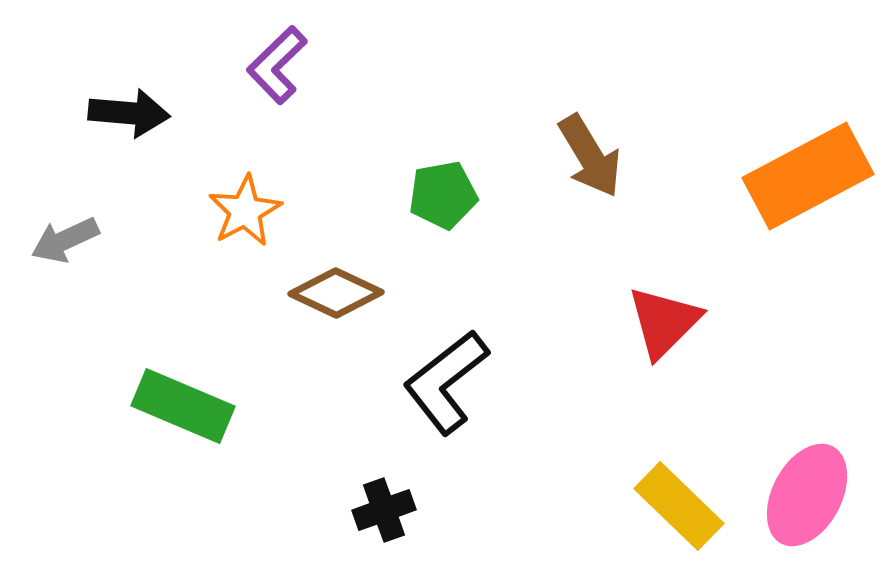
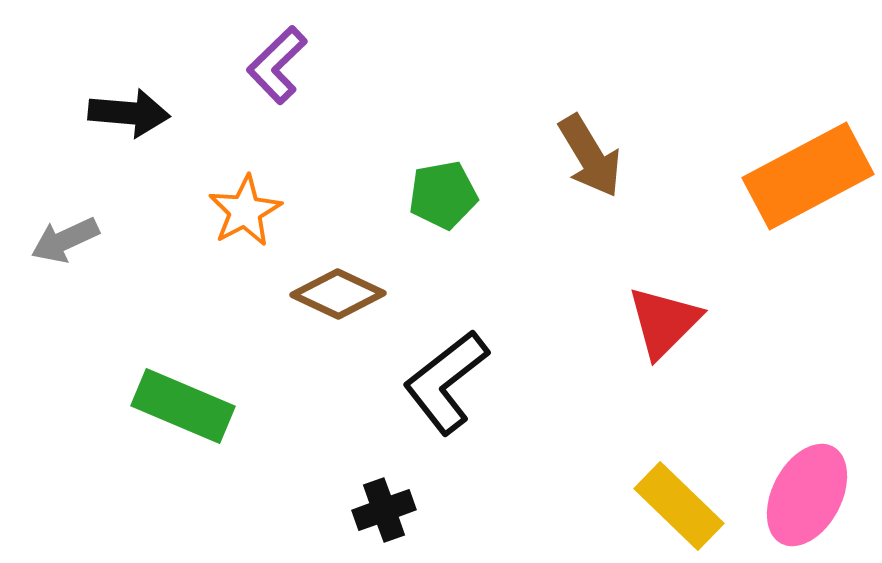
brown diamond: moved 2 px right, 1 px down
